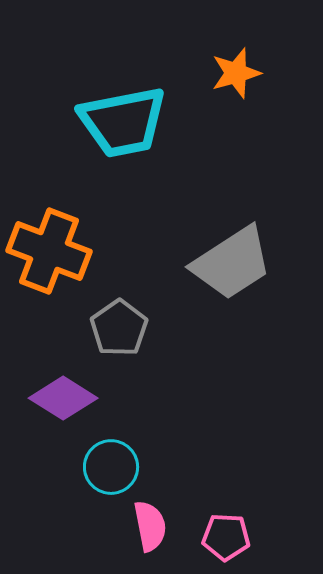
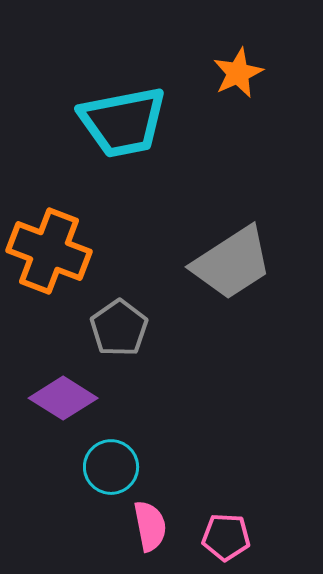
orange star: moved 2 px right; rotated 9 degrees counterclockwise
